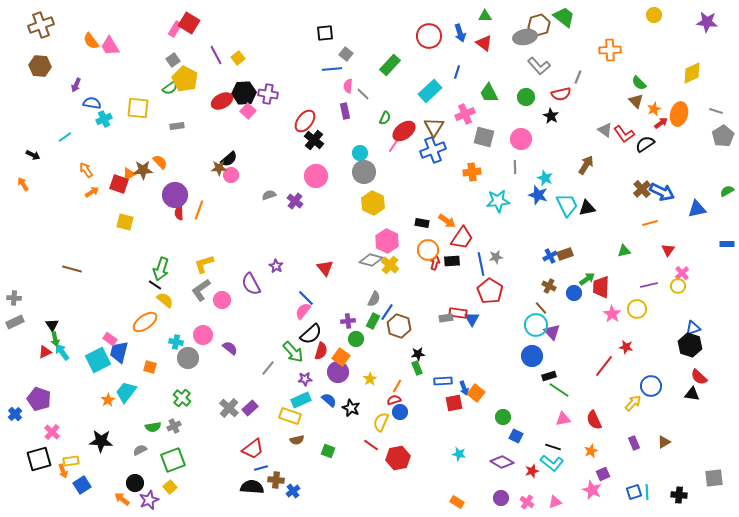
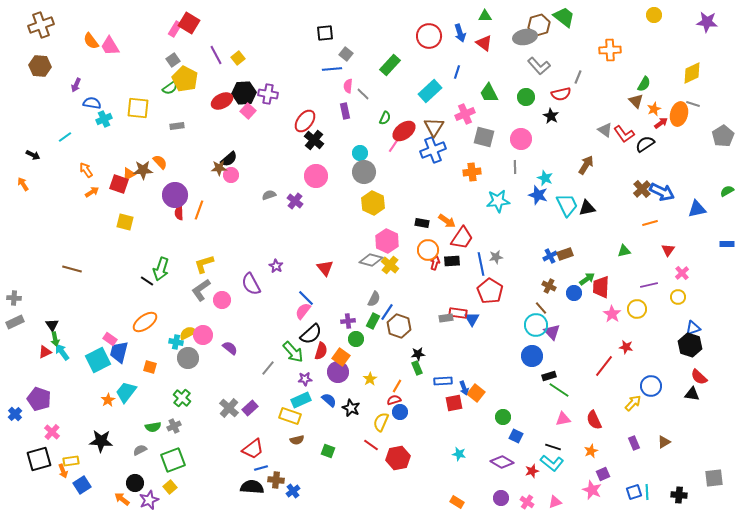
green semicircle at (639, 83): moved 5 px right, 1 px down; rotated 105 degrees counterclockwise
gray line at (716, 111): moved 23 px left, 7 px up
black line at (155, 285): moved 8 px left, 4 px up
yellow circle at (678, 286): moved 11 px down
yellow semicircle at (165, 300): moved 23 px right, 33 px down; rotated 66 degrees counterclockwise
